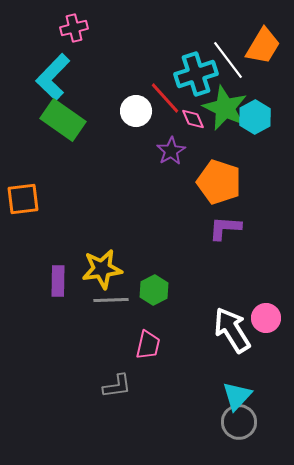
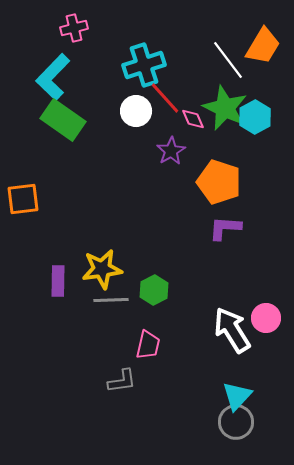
cyan cross: moved 52 px left, 9 px up
gray L-shape: moved 5 px right, 5 px up
gray circle: moved 3 px left
